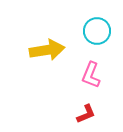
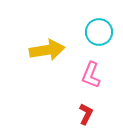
cyan circle: moved 2 px right, 1 px down
red L-shape: rotated 40 degrees counterclockwise
